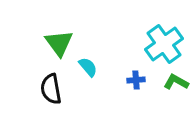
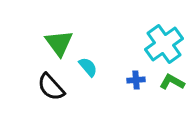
green L-shape: moved 4 px left
black semicircle: moved 2 px up; rotated 32 degrees counterclockwise
